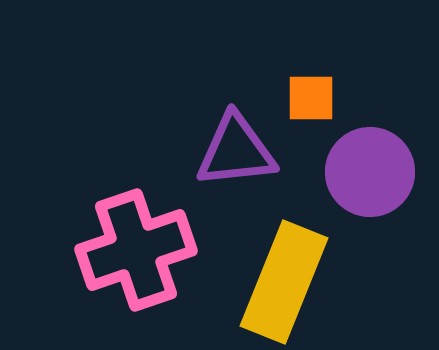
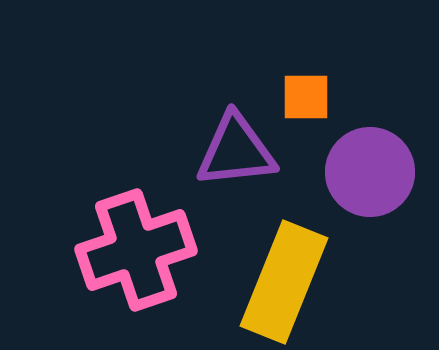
orange square: moved 5 px left, 1 px up
